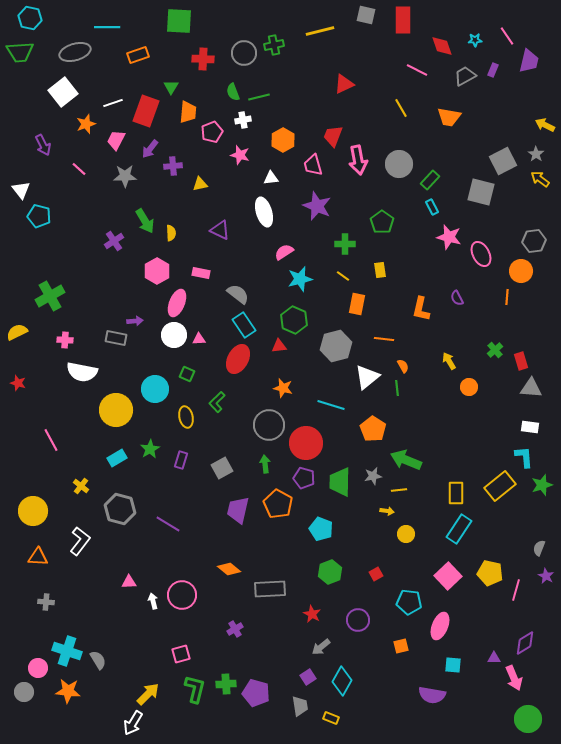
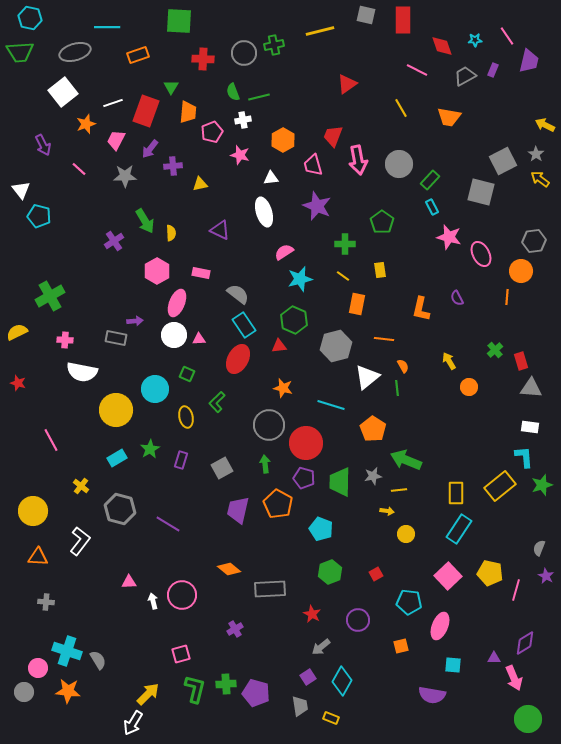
red triangle at (344, 84): moved 3 px right; rotated 10 degrees counterclockwise
